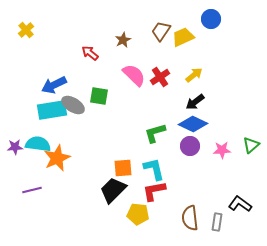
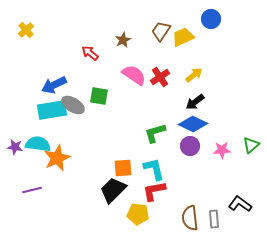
pink semicircle: rotated 10 degrees counterclockwise
purple star: rotated 14 degrees clockwise
gray rectangle: moved 3 px left, 3 px up; rotated 12 degrees counterclockwise
